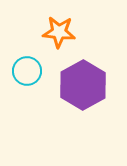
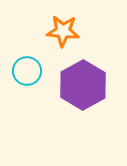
orange star: moved 4 px right, 1 px up
